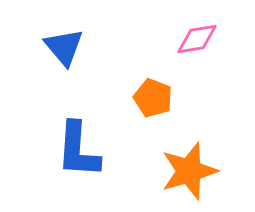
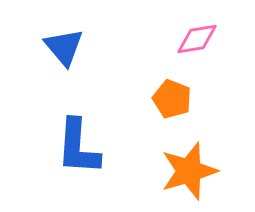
orange pentagon: moved 19 px right, 1 px down
blue L-shape: moved 3 px up
